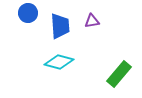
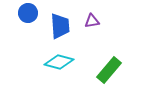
green rectangle: moved 10 px left, 4 px up
